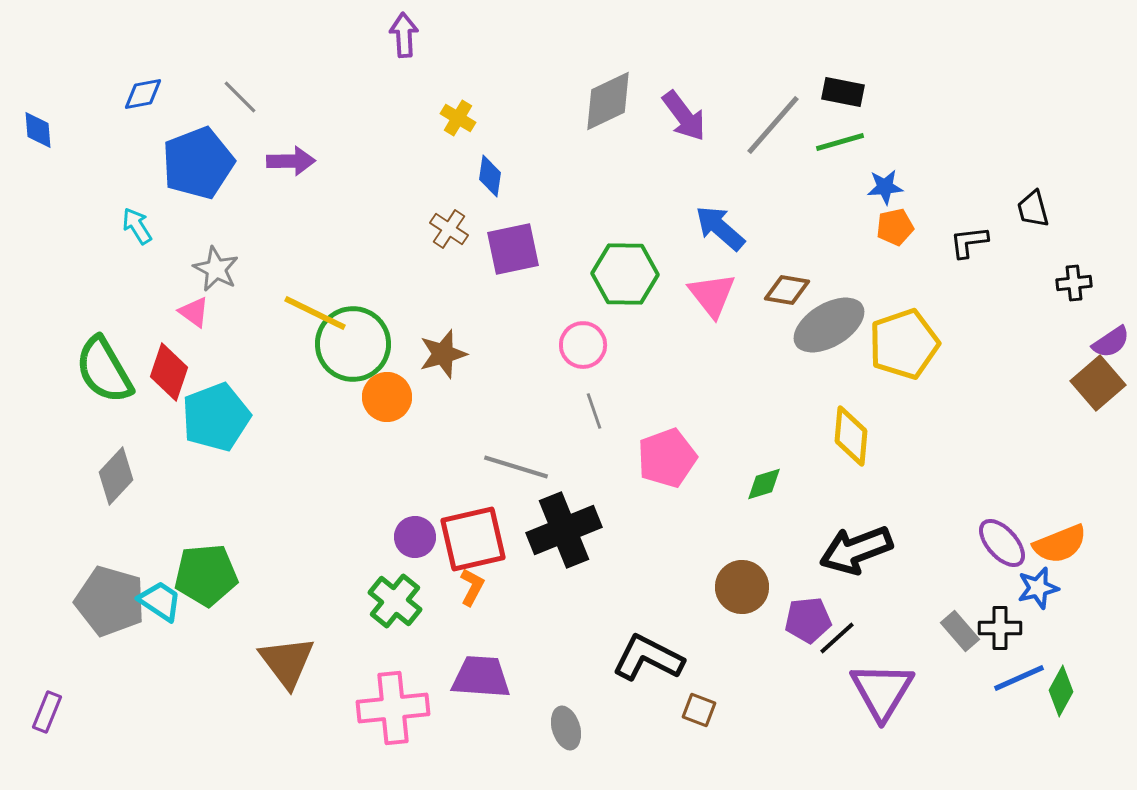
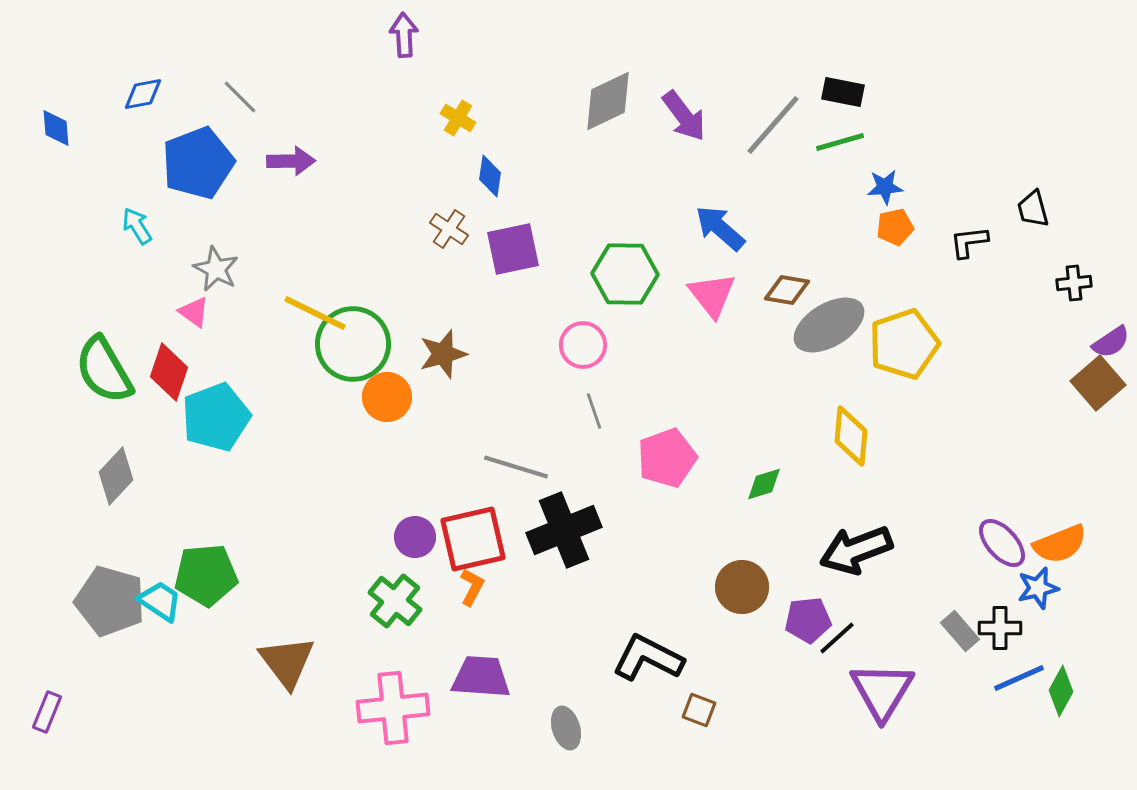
blue diamond at (38, 130): moved 18 px right, 2 px up
